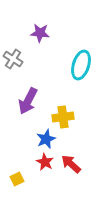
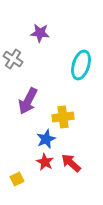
red arrow: moved 1 px up
